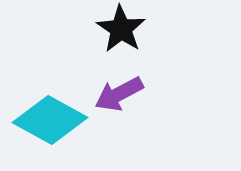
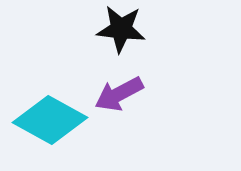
black star: rotated 27 degrees counterclockwise
